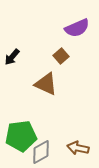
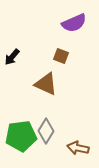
purple semicircle: moved 3 px left, 5 px up
brown square: rotated 28 degrees counterclockwise
gray diamond: moved 5 px right, 21 px up; rotated 30 degrees counterclockwise
